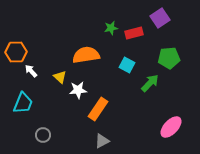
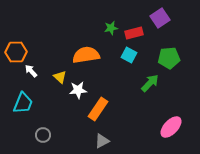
cyan square: moved 2 px right, 10 px up
